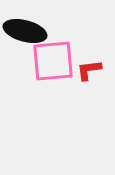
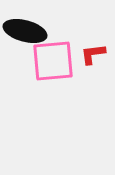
red L-shape: moved 4 px right, 16 px up
